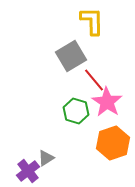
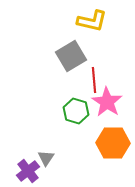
yellow L-shape: rotated 104 degrees clockwise
red line: rotated 35 degrees clockwise
orange hexagon: rotated 20 degrees clockwise
gray triangle: rotated 24 degrees counterclockwise
